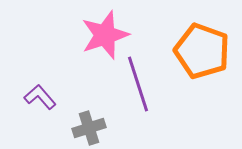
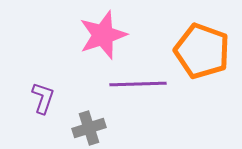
pink star: moved 2 px left
purple line: rotated 74 degrees counterclockwise
purple L-shape: moved 3 px right, 1 px down; rotated 60 degrees clockwise
